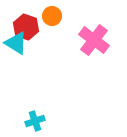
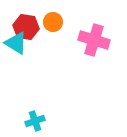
orange circle: moved 1 px right, 6 px down
red hexagon: rotated 10 degrees counterclockwise
pink cross: rotated 20 degrees counterclockwise
